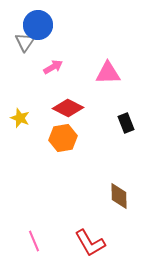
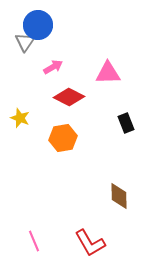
red diamond: moved 1 px right, 11 px up
